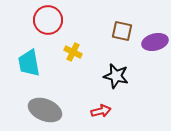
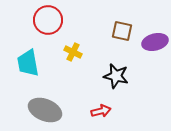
cyan trapezoid: moved 1 px left
